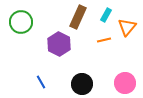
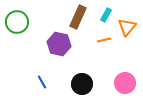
green circle: moved 4 px left
purple hexagon: rotated 15 degrees counterclockwise
blue line: moved 1 px right
